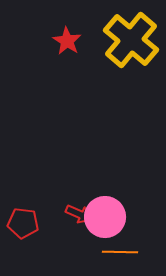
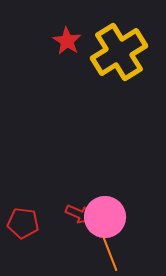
yellow cross: moved 12 px left, 12 px down; rotated 18 degrees clockwise
orange line: moved 10 px left, 2 px down; rotated 68 degrees clockwise
